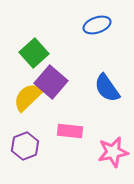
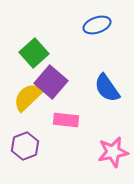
pink rectangle: moved 4 px left, 11 px up
